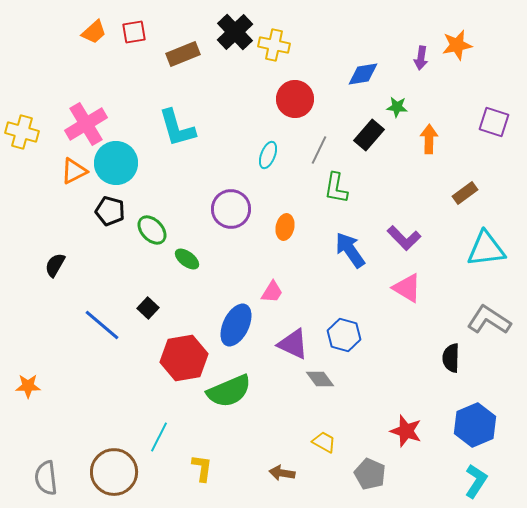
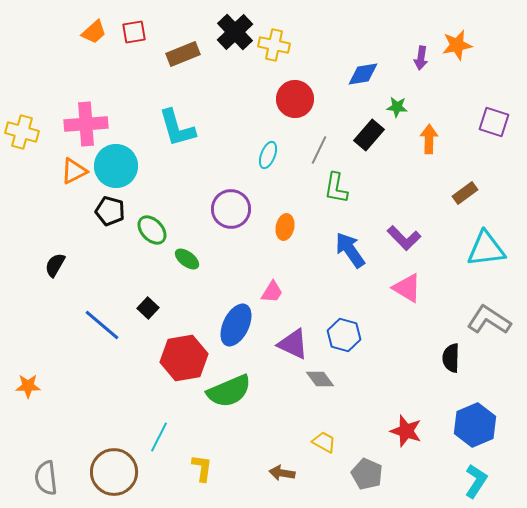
pink cross at (86, 124): rotated 27 degrees clockwise
cyan circle at (116, 163): moved 3 px down
gray pentagon at (370, 474): moved 3 px left
